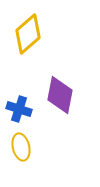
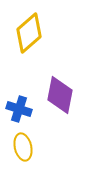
yellow diamond: moved 1 px right, 1 px up
yellow ellipse: moved 2 px right
